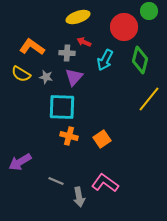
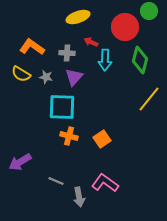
red circle: moved 1 px right
red arrow: moved 7 px right
cyan arrow: rotated 25 degrees counterclockwise
